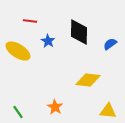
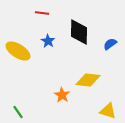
red line: moved 12 px right, 8 px up
orange star: moved 7 px right, 12 px up
yellow triangle: rotated 12 degrees clockwise
